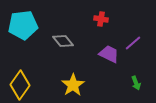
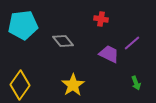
purple line: moved 1 px left
